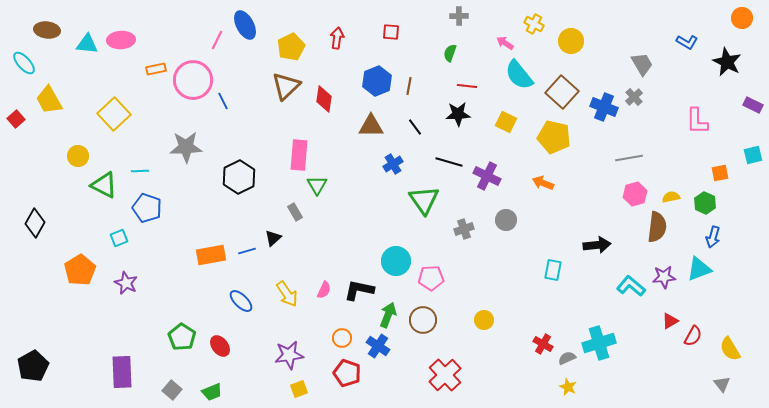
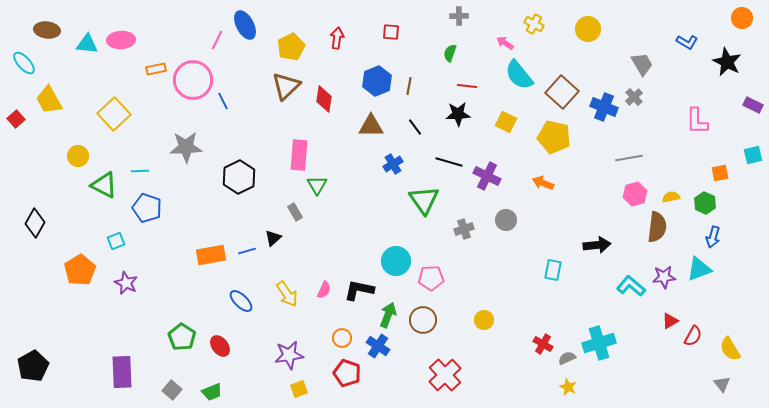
yellow circle at (571, 41): moved 17 px right, 12 px up
cyan square at (119, 238): moved 3 px left, 3 px down
